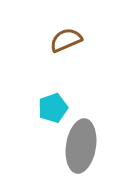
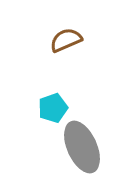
gray ellipse: moved 1 px right, 1 px down; rotated 33 degrees counterclockwise
